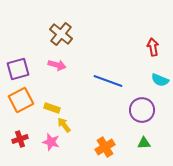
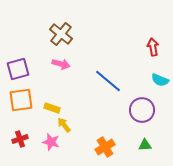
pink arrow: moved 4 px right, 1 px up
blue line: rotated 20 degrees clockwise
orange square: rotated 20 degrees clockwise
green triangle: moved 1 px right, 2 px down
